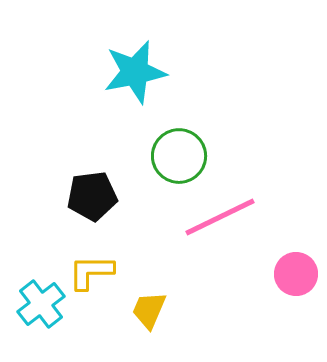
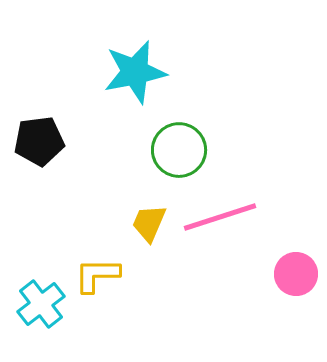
green circle: moved 6 px up
black pentagon: moved 53 px left, 55 px up
pink line: rotated 8 degrees clockwise
yellow L-shape: moved 6 px right, 3 px down
yellow trapezoid: moved 87 px up
